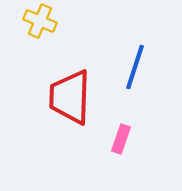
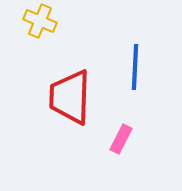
blue line: rotated 15 degrees counterclockwise
pink rectangle: rotated 8 degrees clockwise
